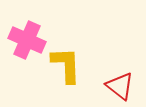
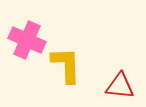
red triangle: rotated 32 degrees counterclockwise
